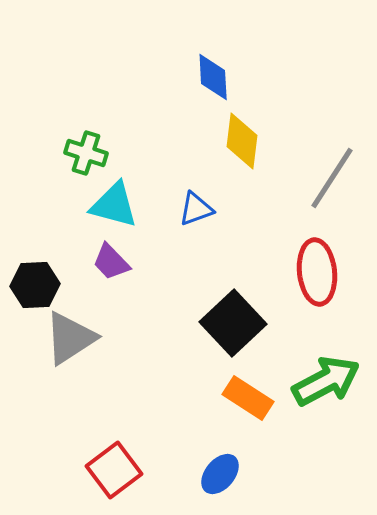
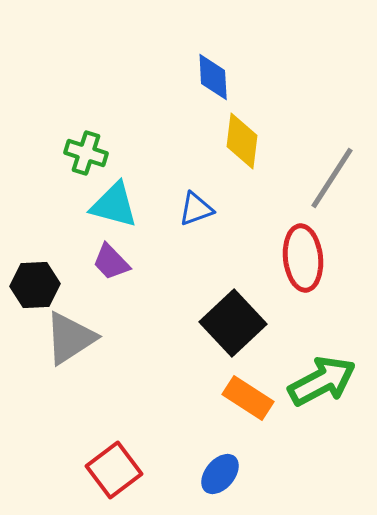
red ellipse: moved 14 px left, 14 px up
green arrow: moved 4 px left
